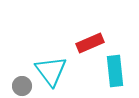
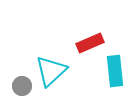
cyan triangle: rotated 24 degrees clockwise
